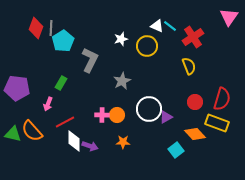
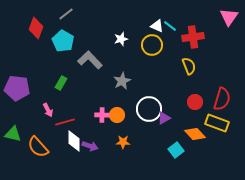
gray line: moved 15 px right, 14 px up; rotated 49 degrees clockwise
red cross: rotated 25 degrees clockwise
cyan pentagon: rotated 10 degrees counterclockwise
yellow circle: moved 5 px right, 1 px up
gray L-shape: rotated 70 degrees counterclockwise
pink arrow: moved 6 px down; rotated 48 degrees counterclockwise
purple triangle: moved 2 px left, 1 px down
red line: rotated 12 degrees clockwise
orange semicircle: moved 6 px right, 16 px down
